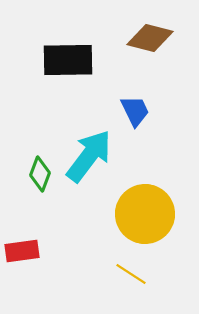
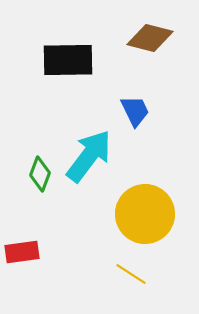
red rectangle: moved 1 px down
